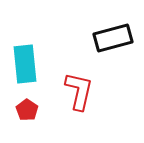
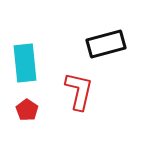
black rectangle: moved 7 px left, 6 px down
cyan rectangle: moved 1 px up
